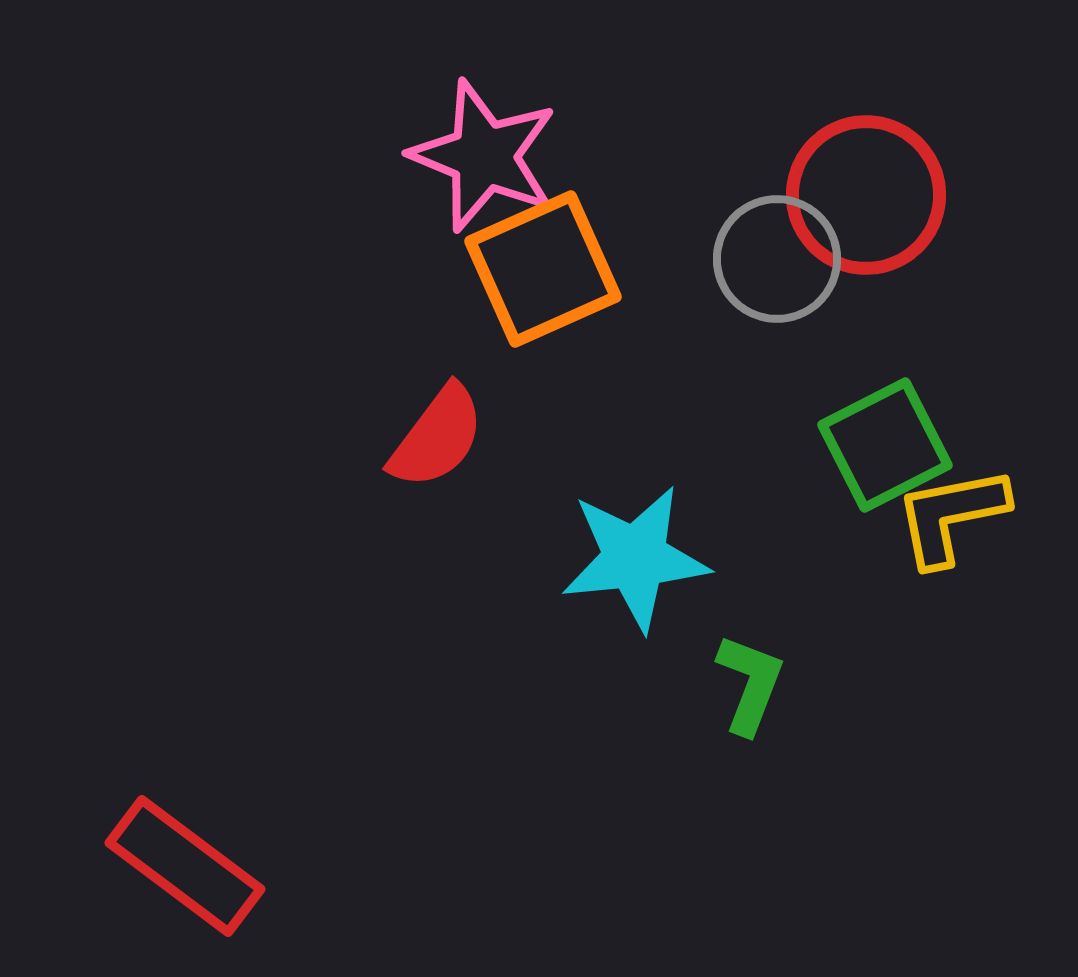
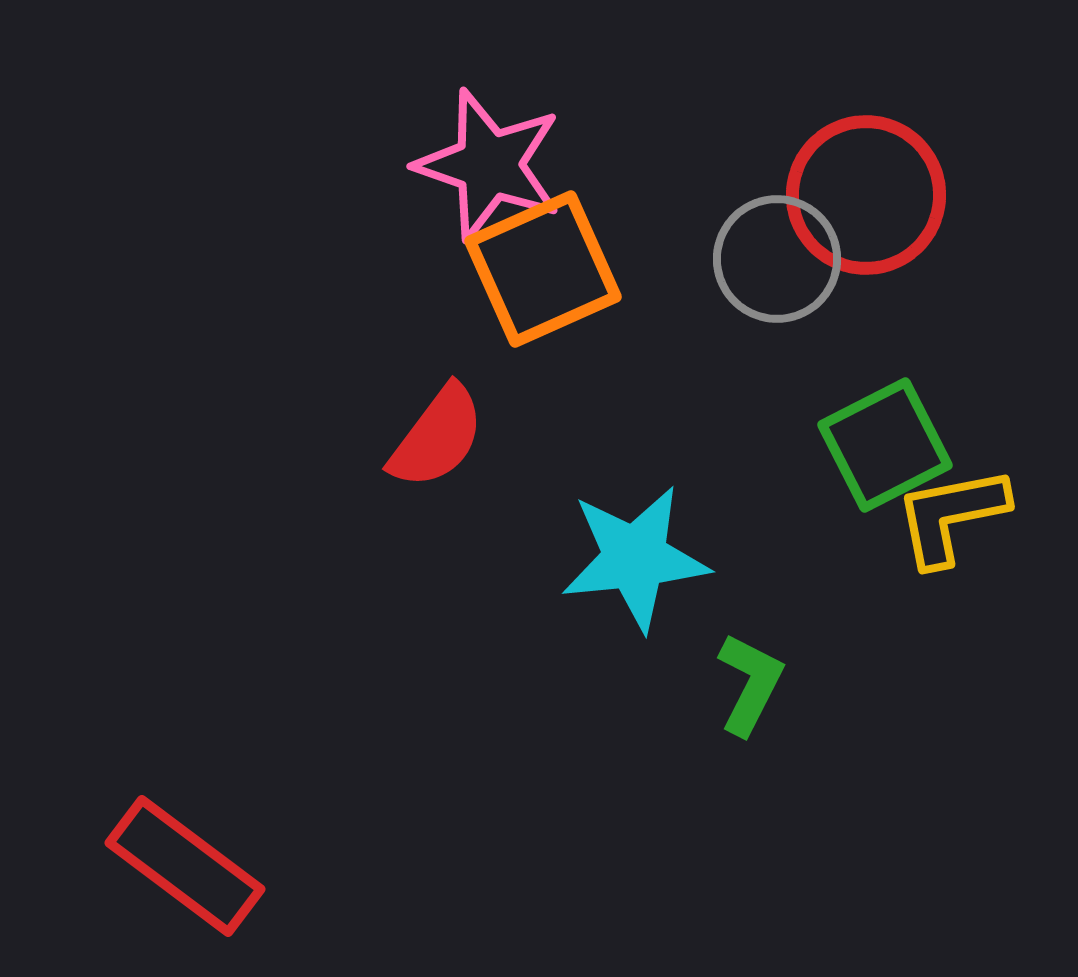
pink star: moved 5 px right, 9 px down; rotated 3 degrees counterclockwise
green L-shape: rotated 6 degrees clockwise
